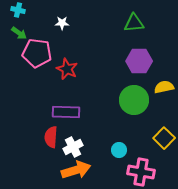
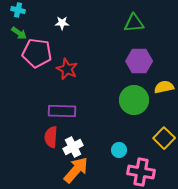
purple rectangle: moved 4 px left, 1 px up
orange arrow: rotated 32 degrees counterclockwise
